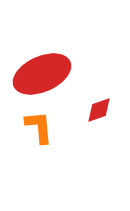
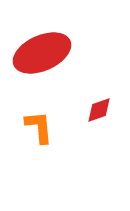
red ellipse: moved 21 px up
